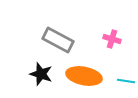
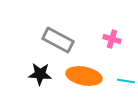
black star: moved 1 px left; rotated 15 degrees counterclockwise
